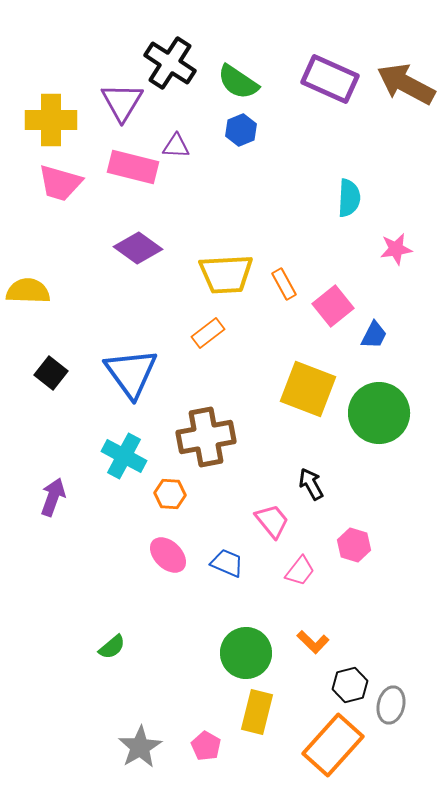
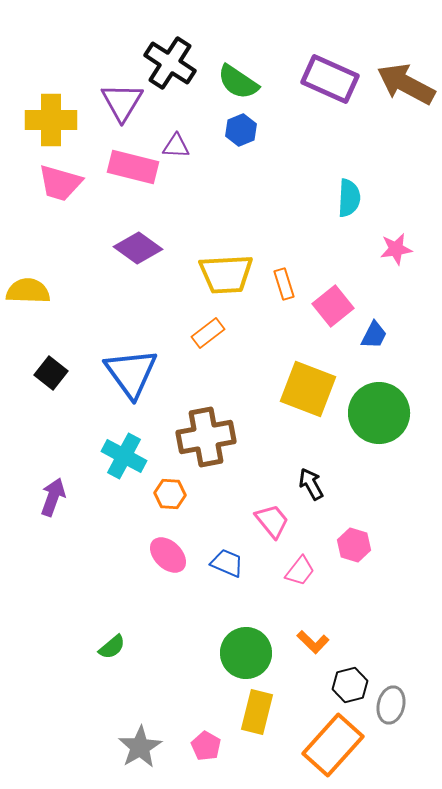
orange rectangle at (284, 284): rotated 12 degrees clockwise
